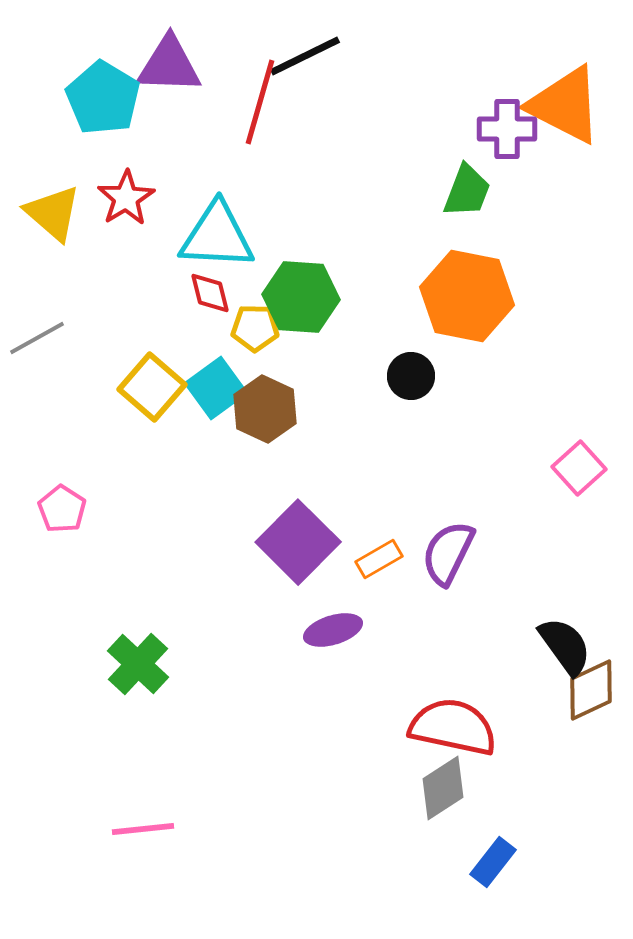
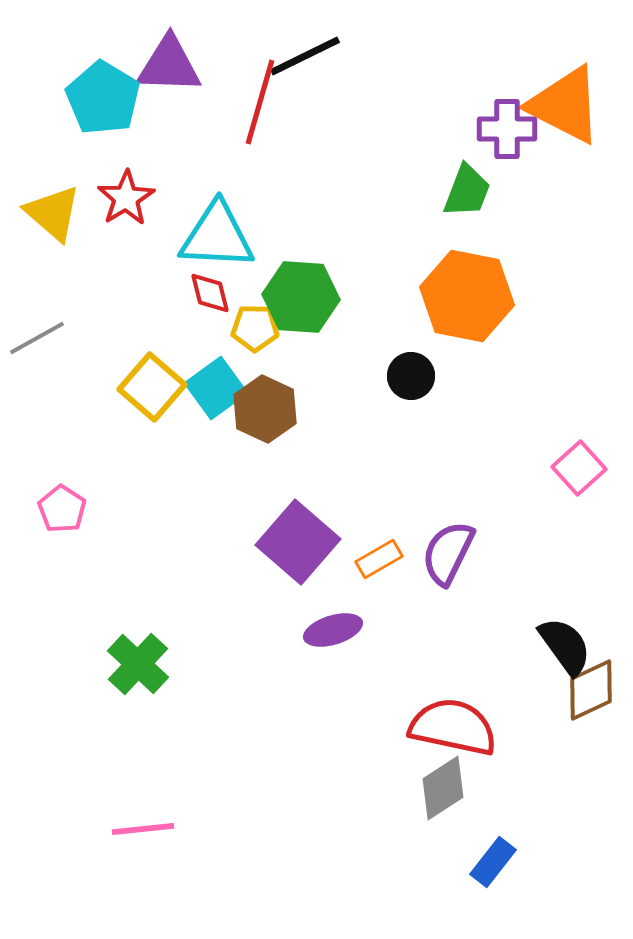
purple square: rotated 4 degrees counterclockwise
